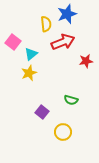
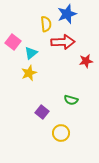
red arrow: rotated 20 degrees clockwise
cyan triangle: moved 1 px up
yellow circle: moved 2 px left, 1 px down
